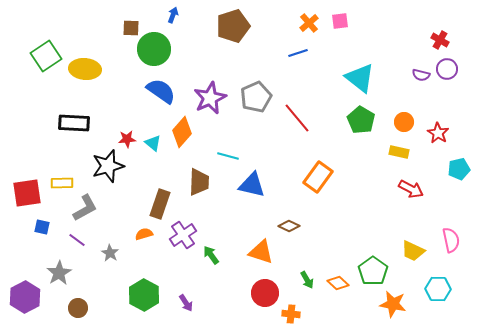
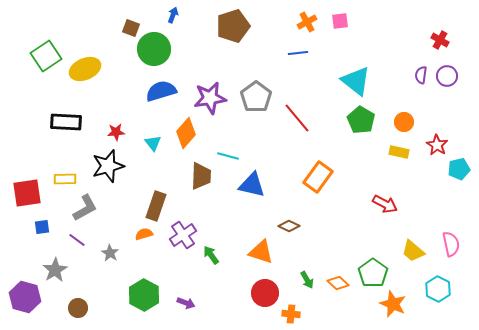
orange cross at (309, 23): moved 2 px left, 1 px up; rotated 12 degrees clockwise
brown square at (131, 28): rotated 18 degrees clockwise
blue line at (298, 53): rotated 12 degrees clockwise
yellow ellipse at (85, 69): rotated 28 degrees counterclockwise
purple circle at (447, 69): moved 7 px down
purple semicircle at (421, 75): rotated 84 degrees clockwise
cyan triangle at (360, 78): moved 4 px left, 3 px down
blue semicircle at (161, 91): rotated 52 degrees counterclockwise
gray pentagon at (256, 97): rotated 12 degrees counterclockwise
purple star at (210, 98): rotated 16 degrees clockwise
black rectangle at (74, 123): moved 8 px left, 1 px up
orange diamond at (182, 132): moved 4 px right, 1 px down
red star at (438, 133): moved 1 px left, 12 px down
red star at (127, 139): moved 11 px left, 7 px up
cyan triangle at (153, 143): rotated 12 degrees clockwise
brown trapezoid at (199, 182): moved 2 px right, 6 px up
yellow rectangle at (62, 183): moved 3 px right, 4 px up
red arrow at (411, 189): moved 26 px left, 15 px down
brown rectangle at (160, 204): moved 4 px left, 2 px down
blue square at (42, 227): rotated 21 degrees counterclockwise
pink semicircle at (451, 240): moved 4 px down
yellow trapezoid at (413, 251): rotated 15 degrees clockwise
green pentagon at (373, 271): moved 2 px down
gray star at (59, 273): moved 4 px left, 3 px up
cyan hexagon at (438, 289): rotated 25 degrees clockwise
purple hexagon at (25, 297): rotated 16 degrees counterclockwise
purple arrow at (186, 303): rotated 36 degrees counterclockwise
orange star at (393, 304): rotated 12 degrees clockwise
